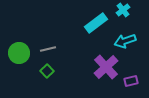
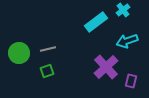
cyan rectangle: moved 1 px up
cyan arrow: moved 2 px right
green square: rotated 24 degrees clockwise
purple rectangle: rotated 64 degrees counterclockwise
